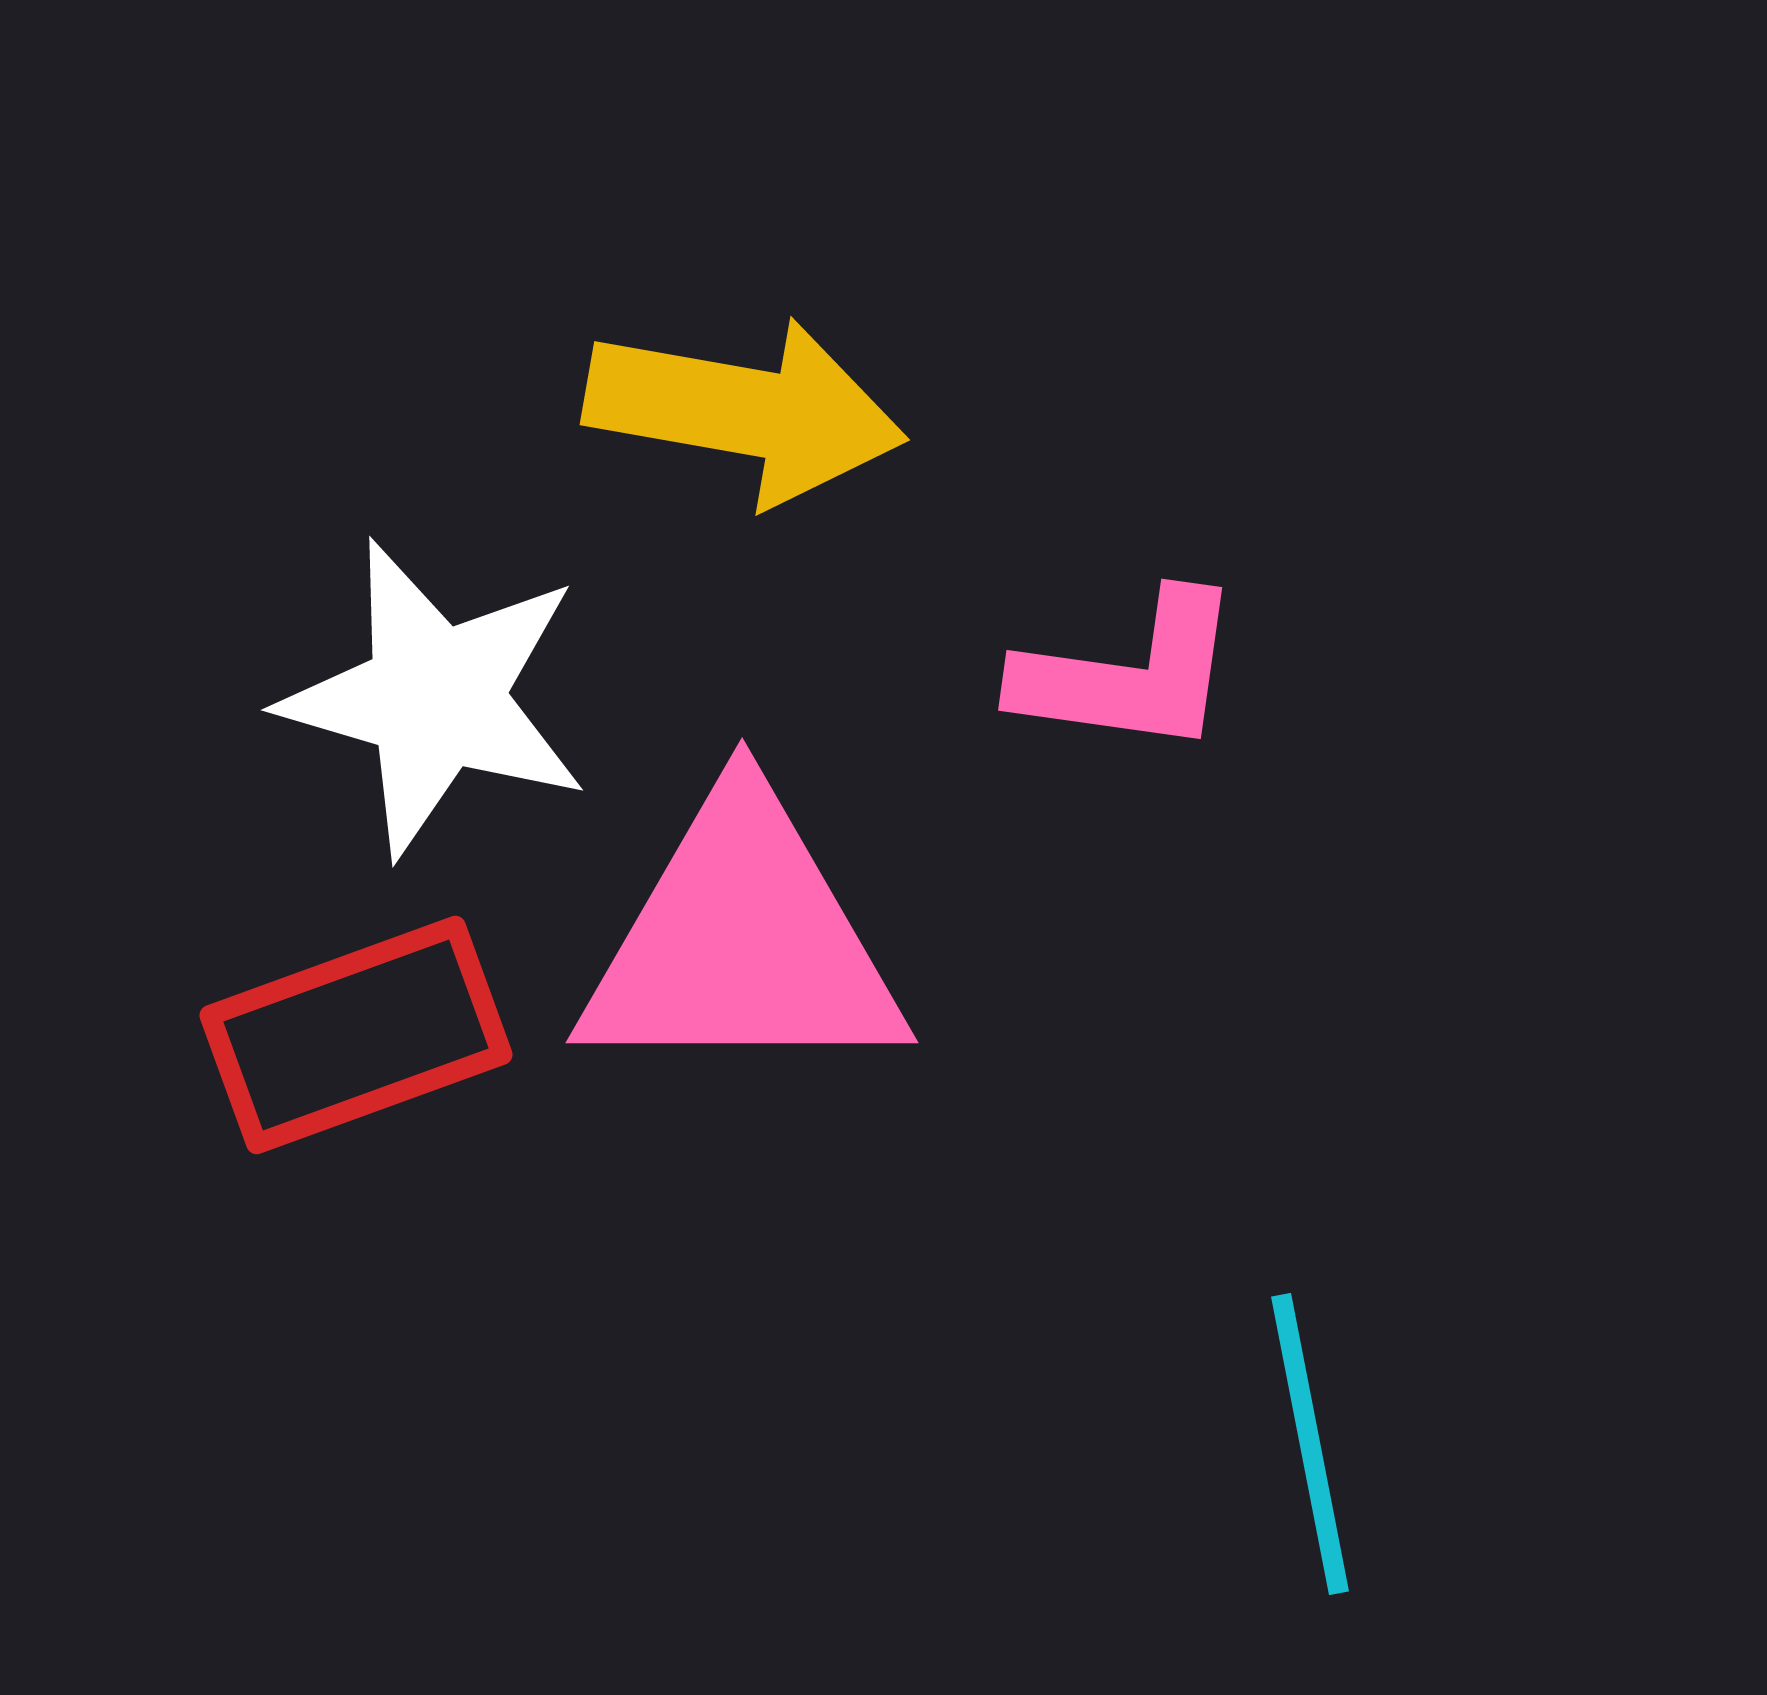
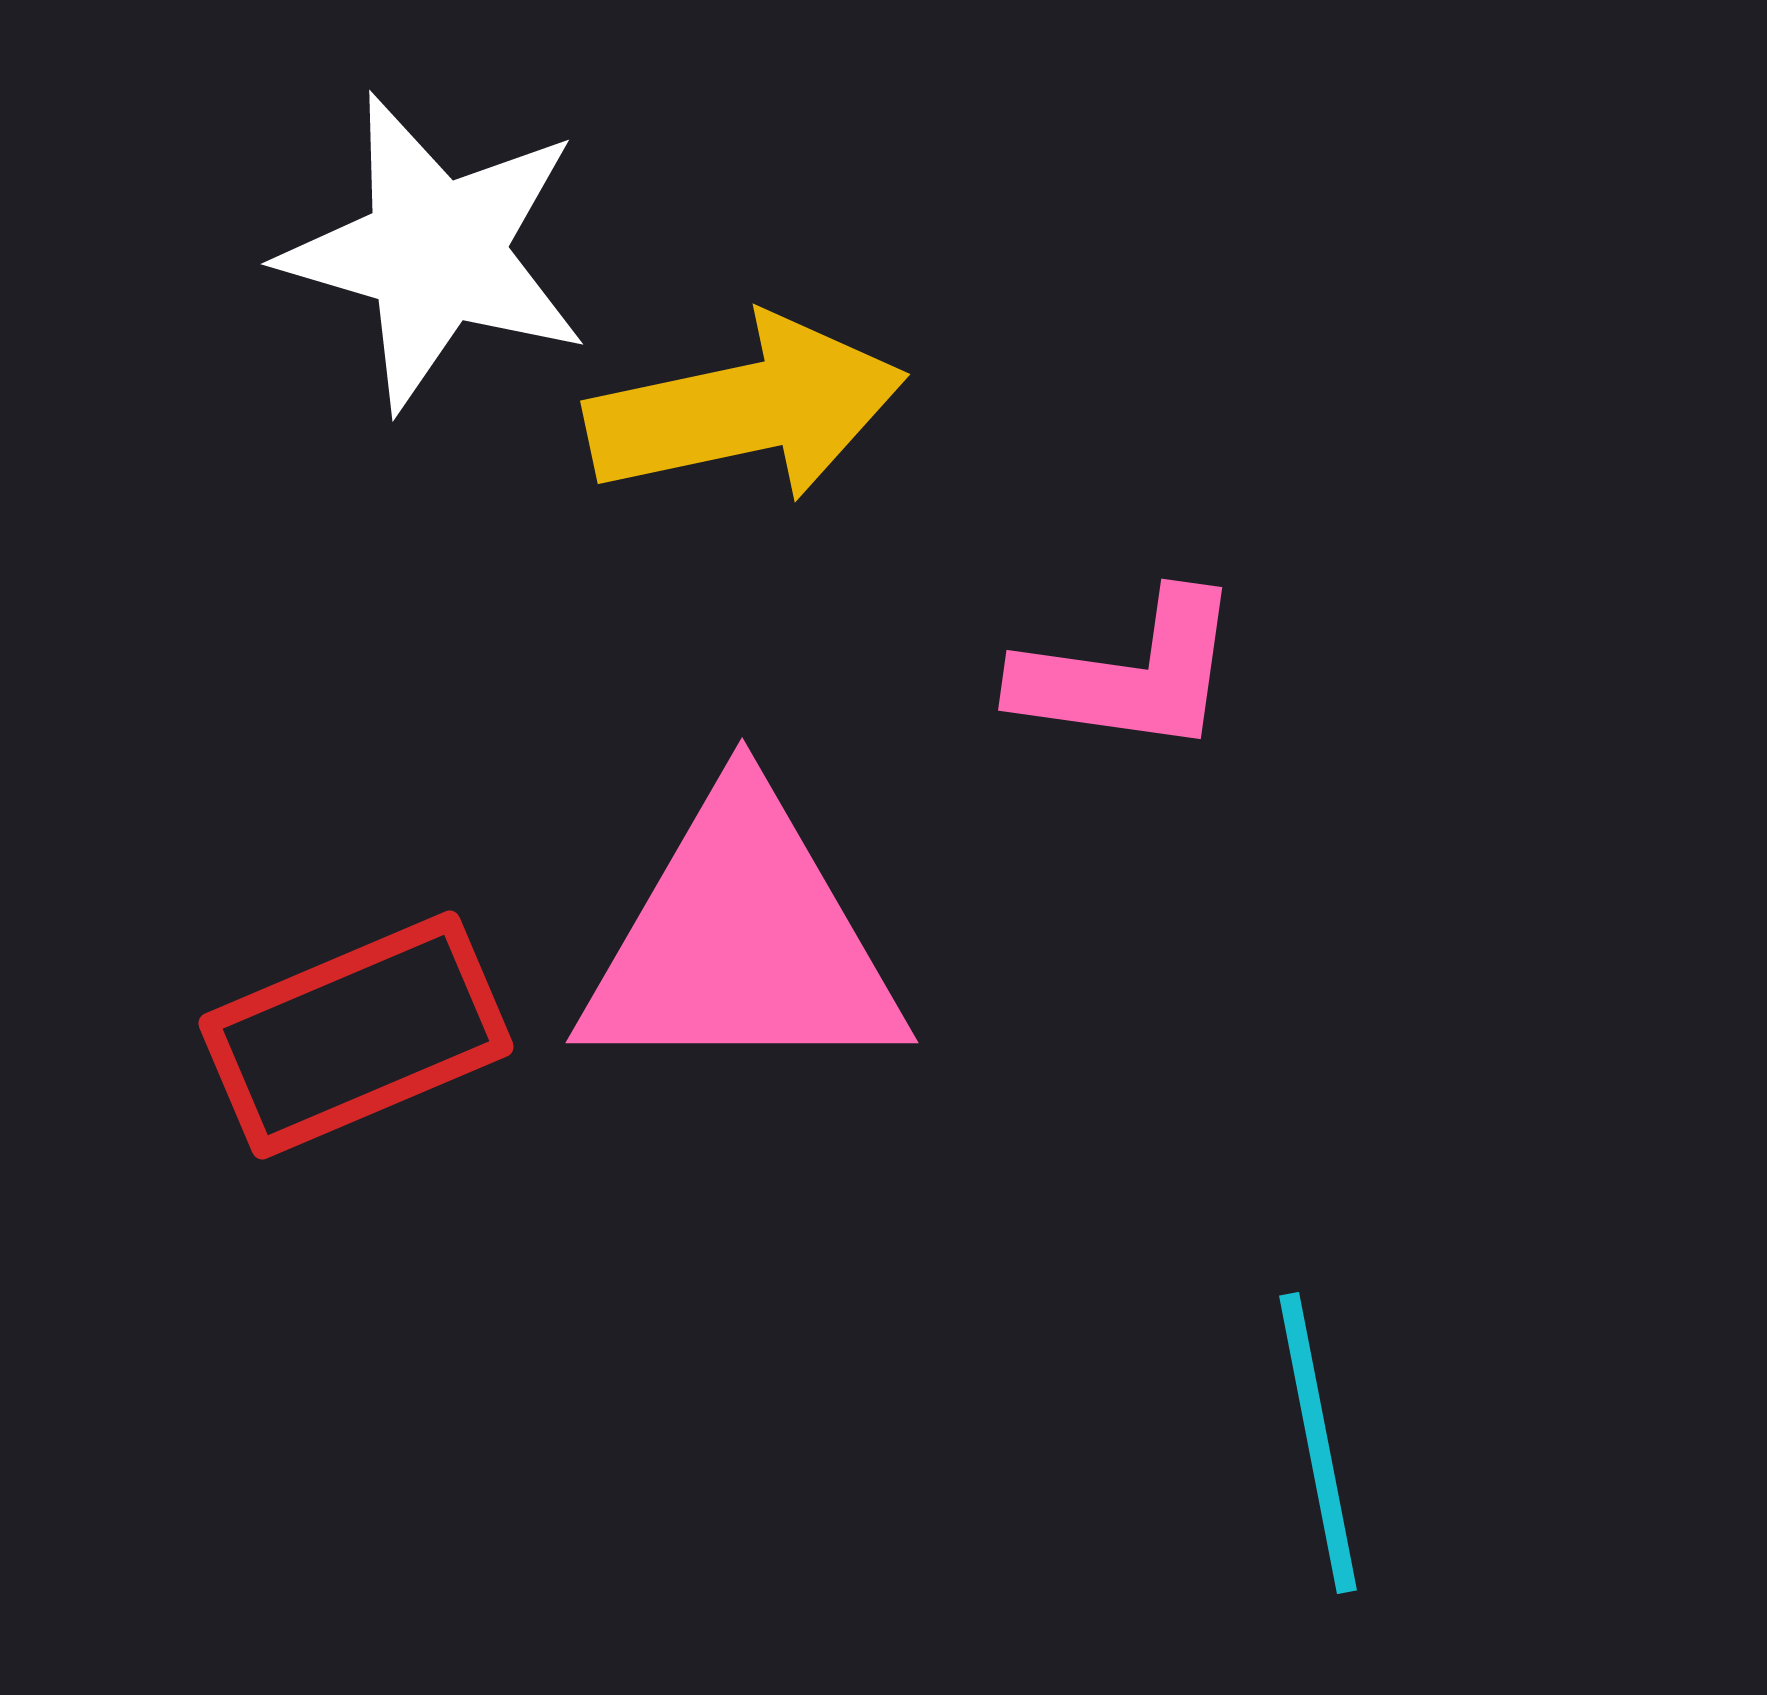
yellow arrow: moved 1 px right, 2 px up; rotated 22 degrees counterclockwise
white star: moved 446 px up
red rectangle: rotated 3 degrees counterclockwise
cyan line: moved 8 px right, 1 px up
